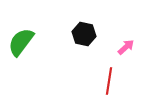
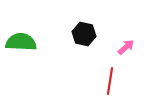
green semicircle: rotated 56 degrees clockwise
red line: moved 1 px right
